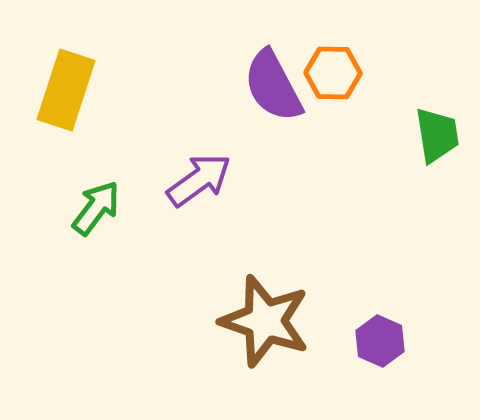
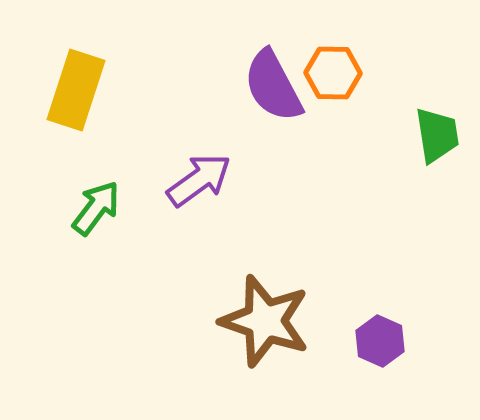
yellow rectangle: moved 10 px right
